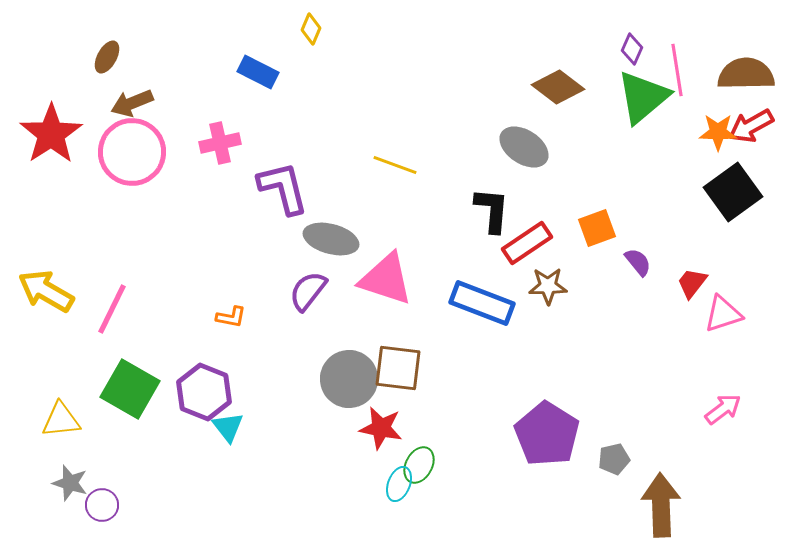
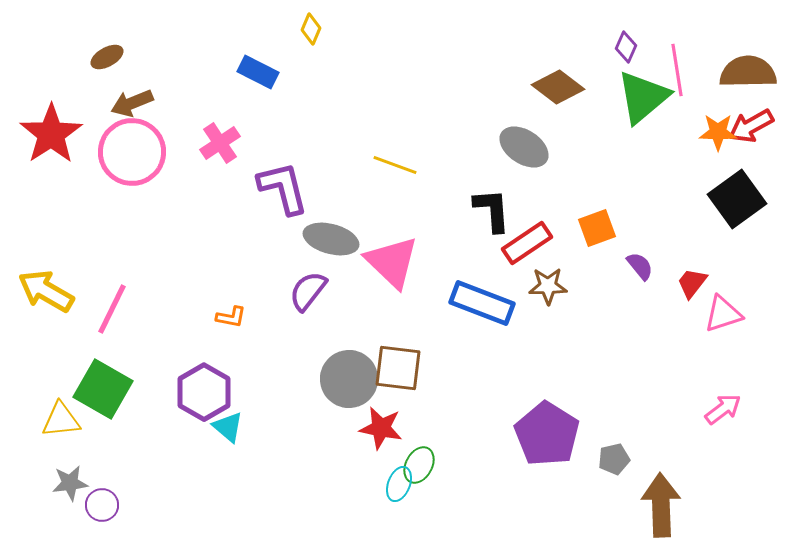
purple diamond at (632, 49): moved 6 px left, 2 px up
brown ellipse at (107, 57): rotated 32 degrees clockwise
brown semicircle at (746, 74): moved 2 px right, 2 px up
pink cross at (220, 143): rotated 21 degrees counterclockwise
black square at (733, 192): moved 4 px right, 7 px down
black L-shape at (492, 210): rotated 9 degrees counterclockwise
purple semicircle at (638, 262): moved 2 px right, 4 px down
pink triangle at (386, 279): moved 6 px right, 17 px up; rotated 26 degrees clockwise
green square at (130, 389): moved 27 px left
purple hexagon at (204, 392): rotated 8 degrees clockwise
cyan triangle at (228, 427): rotated 12 degrees counterclockwise
gray star at (70, 483): rotated 24 degrees counterclockwise
